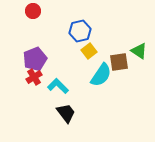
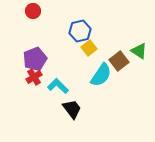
yellow square: moved 3 px up
brown square: moved 1 px up; rotated 30 degrees counterclockwise
black trapezoid: moved 6 px right, 4 px up
